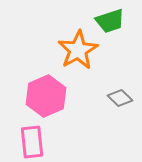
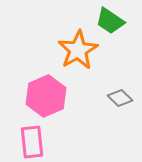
green trapezoid: rotated 52 degrees clockwise
